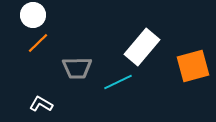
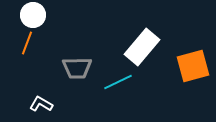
orange line: moved 11 px left; rotated 25 degrees counterclockwise
